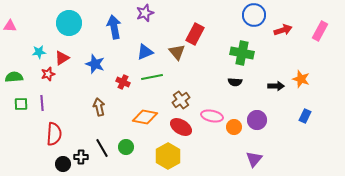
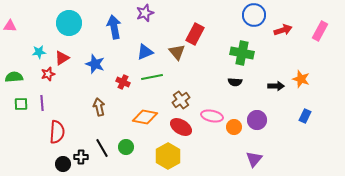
red semicircle: moved 3 px right, 2 px up
